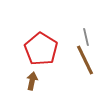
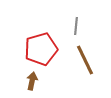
gray line: moved 10 px left, 11 px up; rotated 18 degrees clockwise
red pentagon: rotated 24 degrees clockwise
